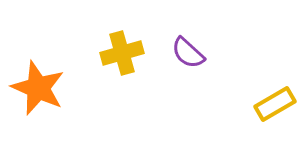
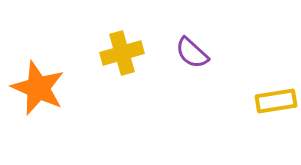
purple semicircle: moved 4 px right
yellow rectangle: moved 1 px right, 3 px up; rotated 21 degrees clockwise
